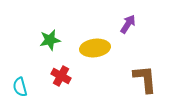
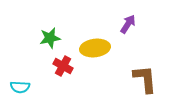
green star: moved 2 px up
red cross: moved 2 px right, 10 px up
cyan semicircle: rotated 72 degrees counterclockwise
